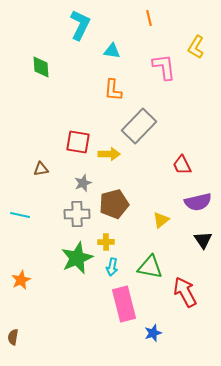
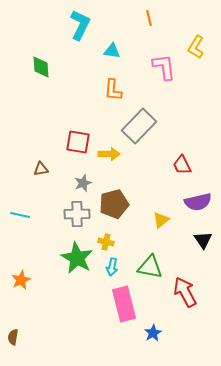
yellow cross: rotated 14 degrees clockwise
green star: rotated 20 degrees counterclockwise
blue star: rotated 12 degrees counterclockwise
